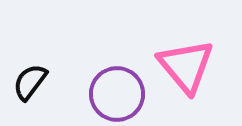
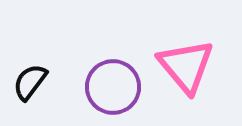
purple circle: moved 4 px left, 7 px up
